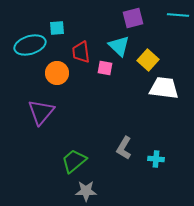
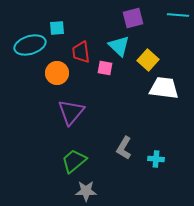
purple triangle: moved 30 px right
